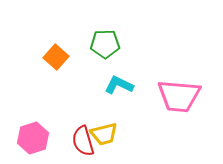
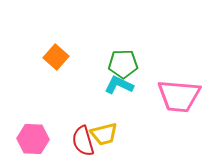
green pentagon: moved 18 px right, 20 px down
pink hexagon: moved 1 px down; rotated 20 degrees clockwise
